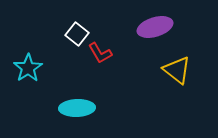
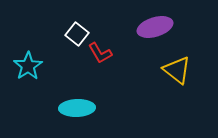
cyan star: moved 2 px up
